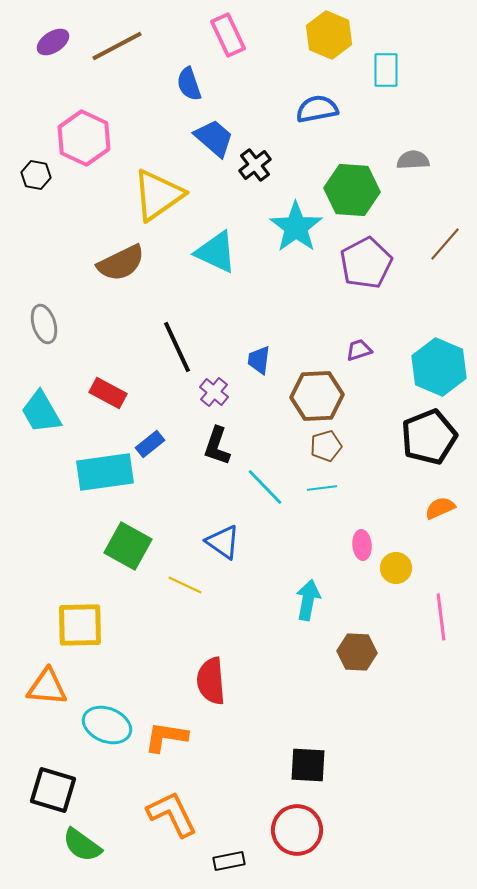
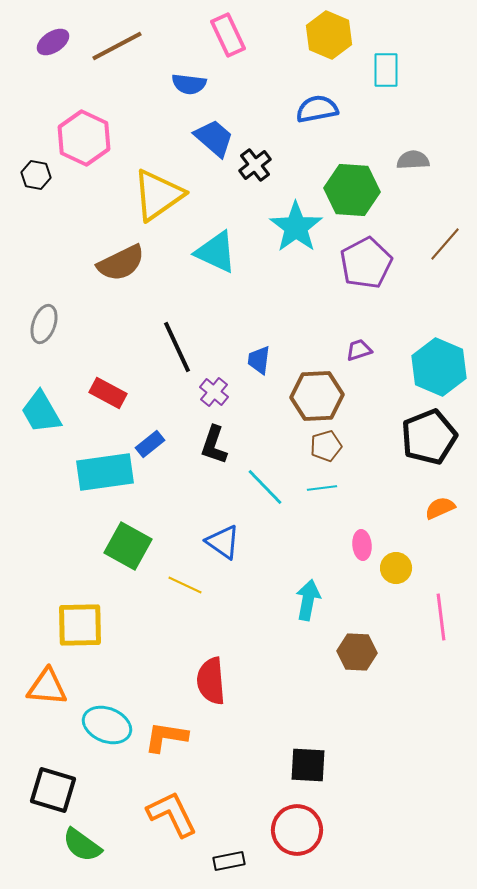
blue semicircle at (189, 84): rotated 64 degrees counterclockwise
gray ellipse at (44, 324): rotated 36 degrees clockwise
black L-shape at (217, 446): moved 3 px left, 1 px up
